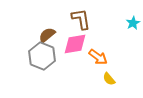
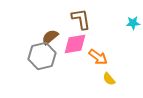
cyan star: rotated 24 degrees clockwise
brown semicircle: moved 3 px right, 2 px down
gray hexagon: rotated 24 degrees clockwise
